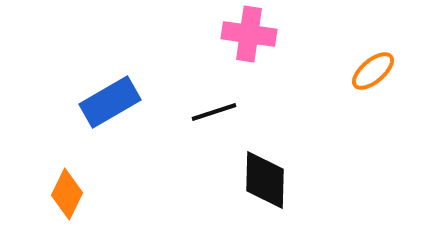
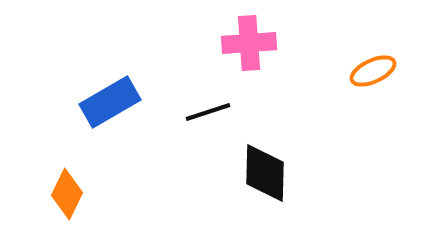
pink cross: moved 9 px down; rotated 12 degrees counterclockwise
orange ellipse: rotated 15 degrees clockwise
black line: moved 6 px left
black diamond: moved 7 px up
